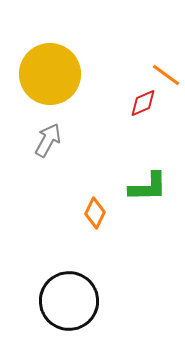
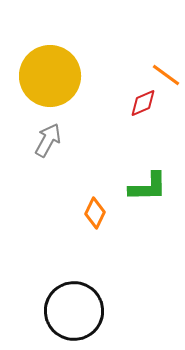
yellow circle: moved 2 px down
black circle: moved 5 px right, 10 px down
